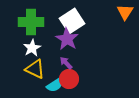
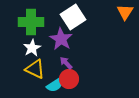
white square: moved 1 px right, 4 px up
purple star: moved 6 px left
